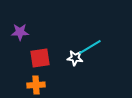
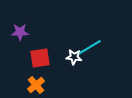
white star: moved 1 px left, 1 px up
orange cross: rotated 36 degrees counterclockwise
